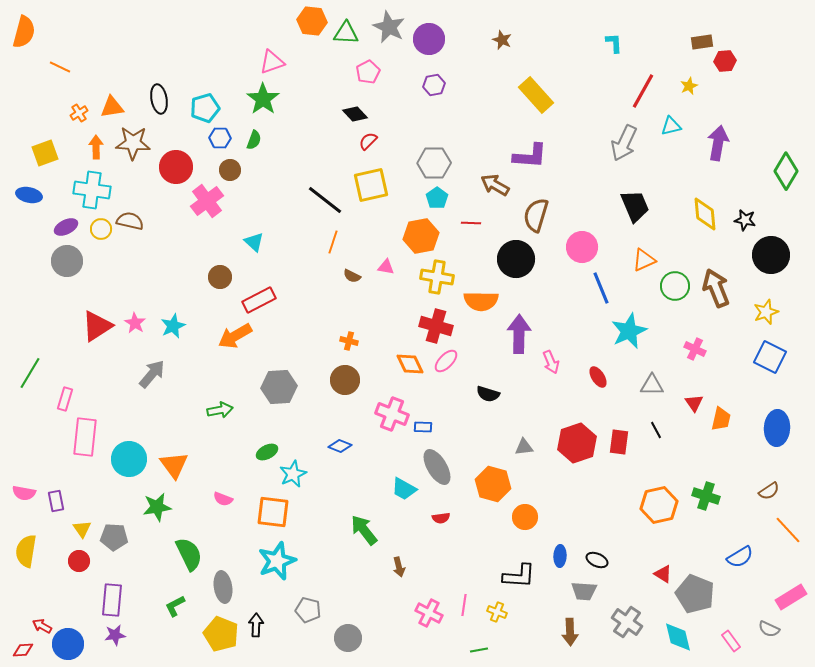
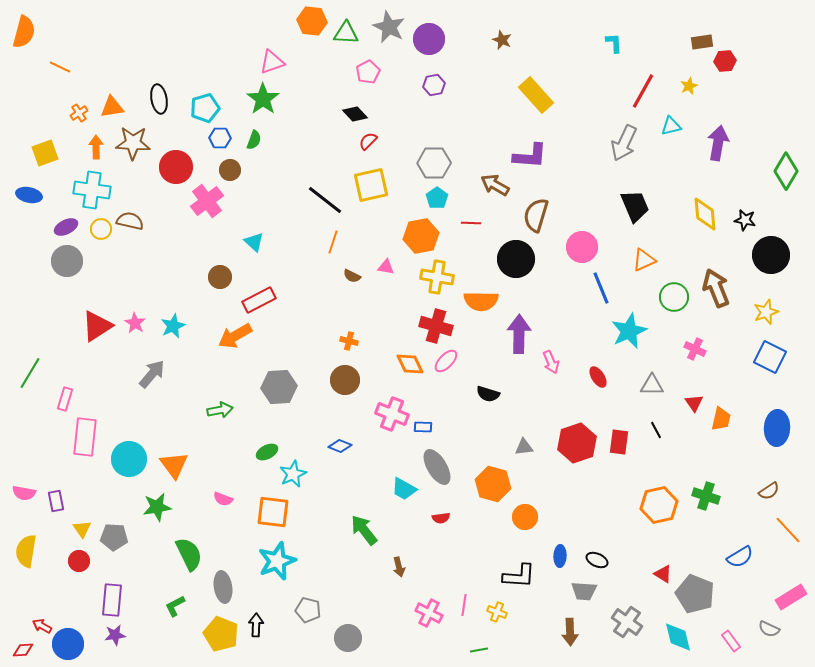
green circle at (675, 286): moved 1 px left, 11 px down
